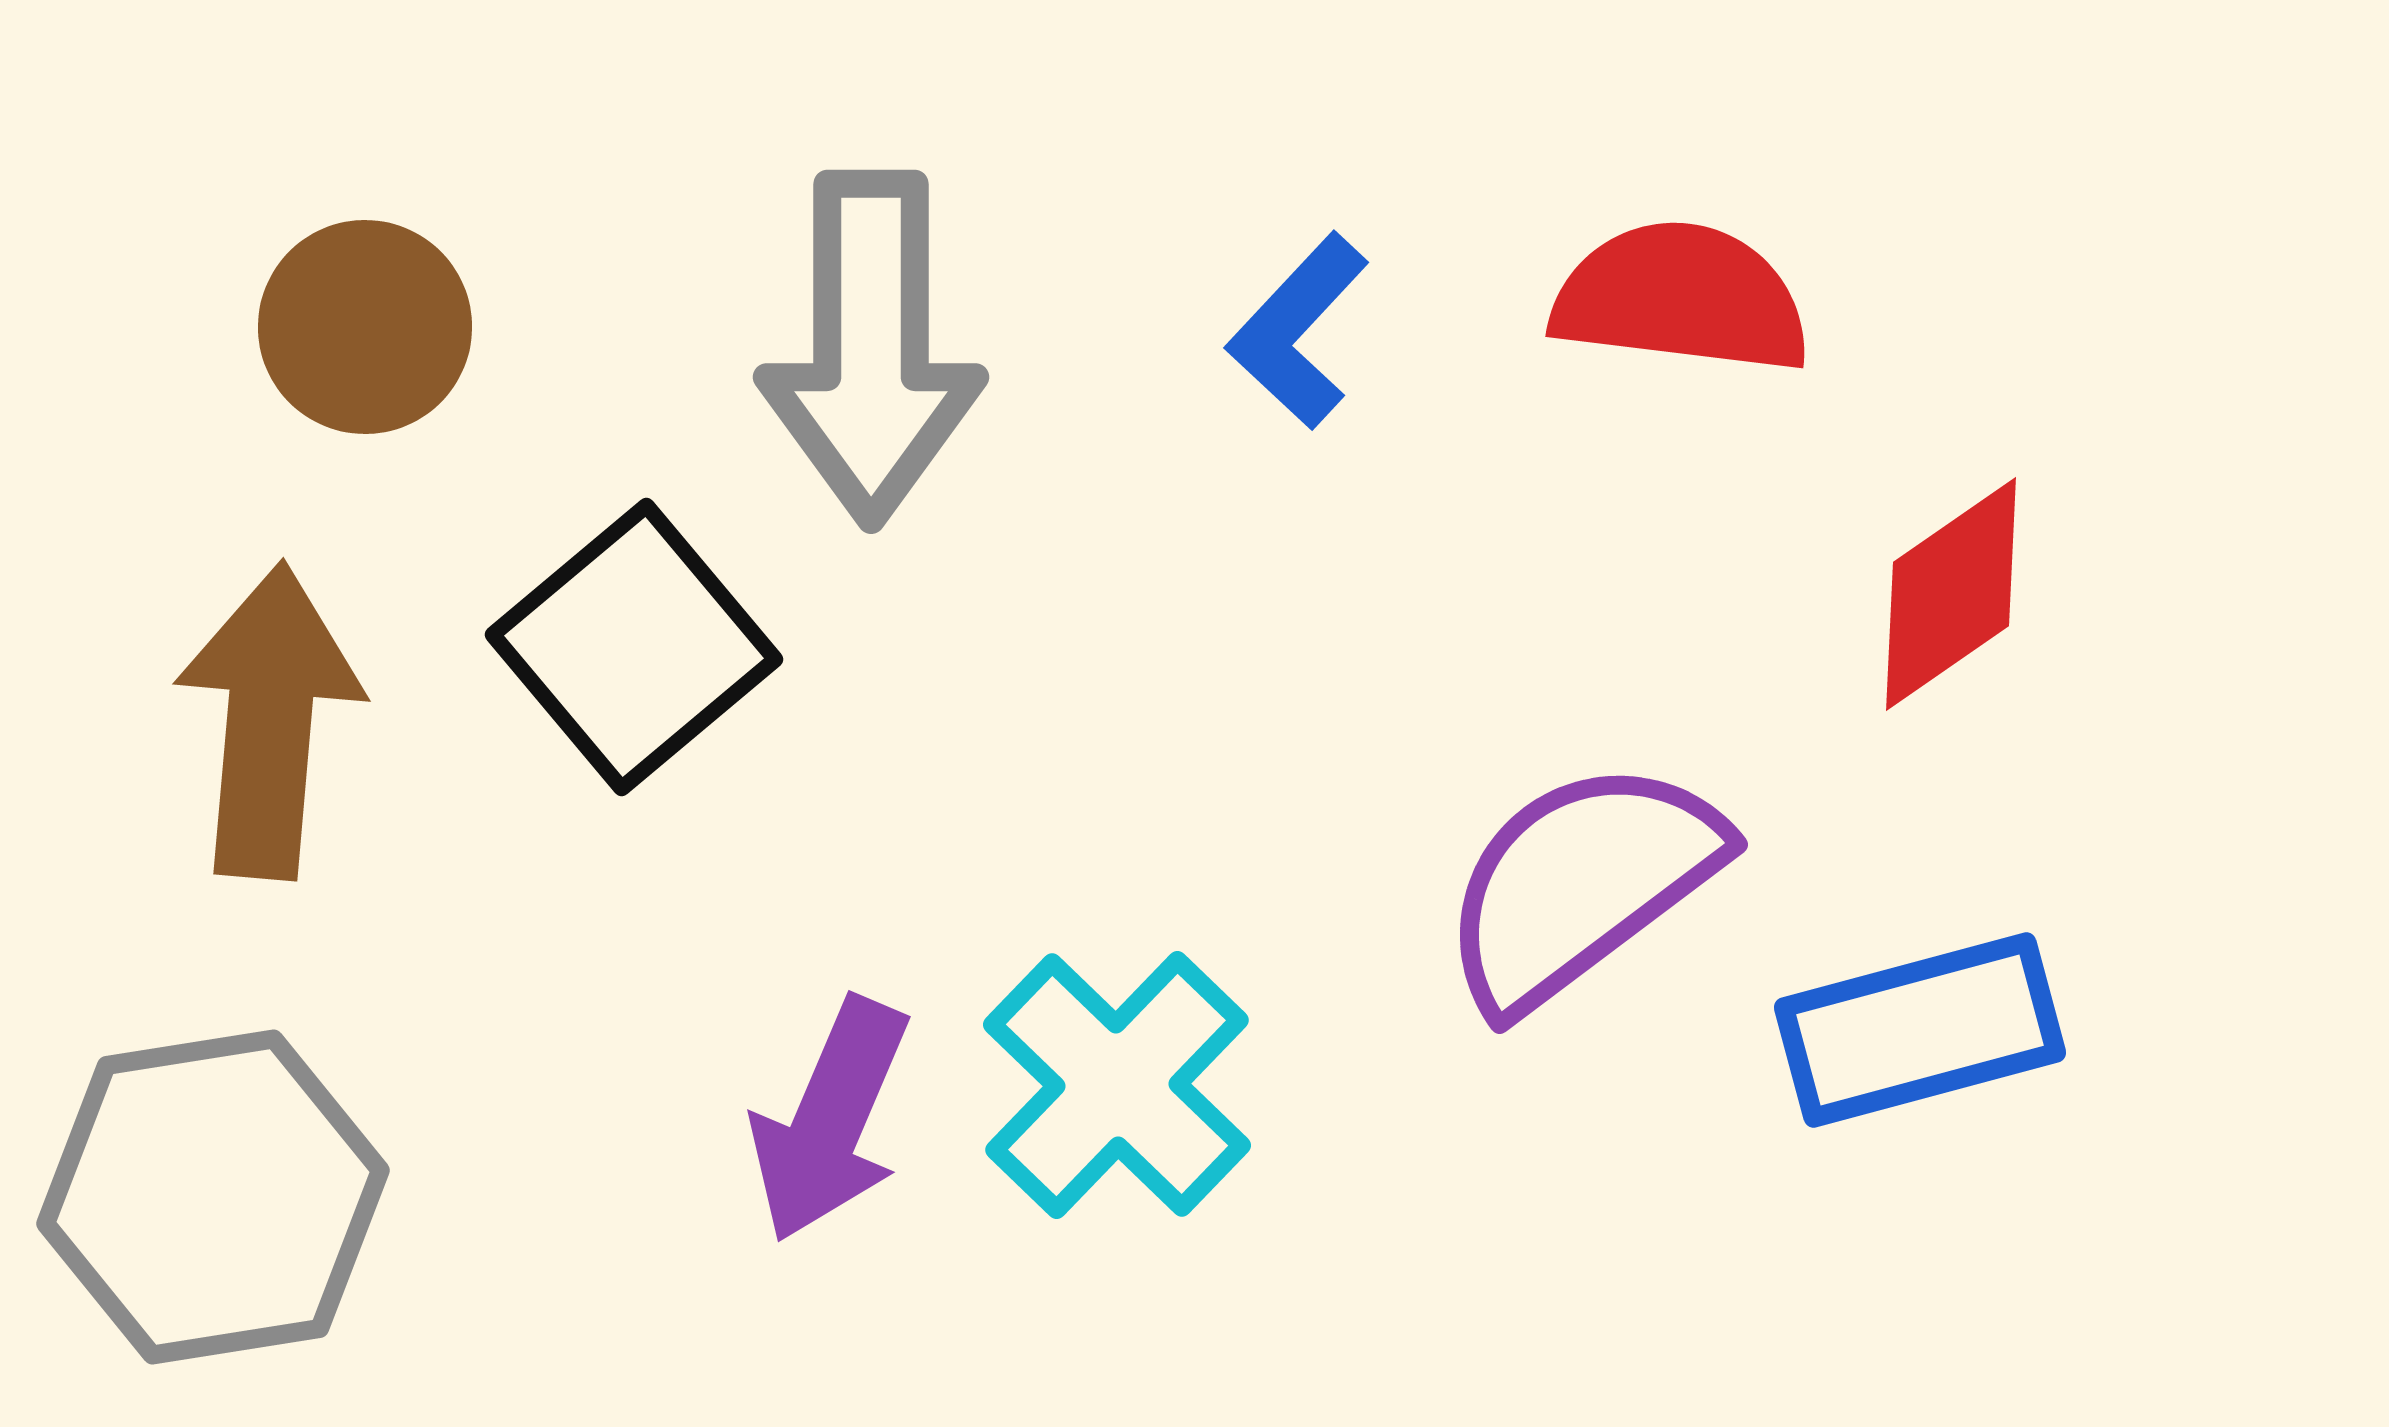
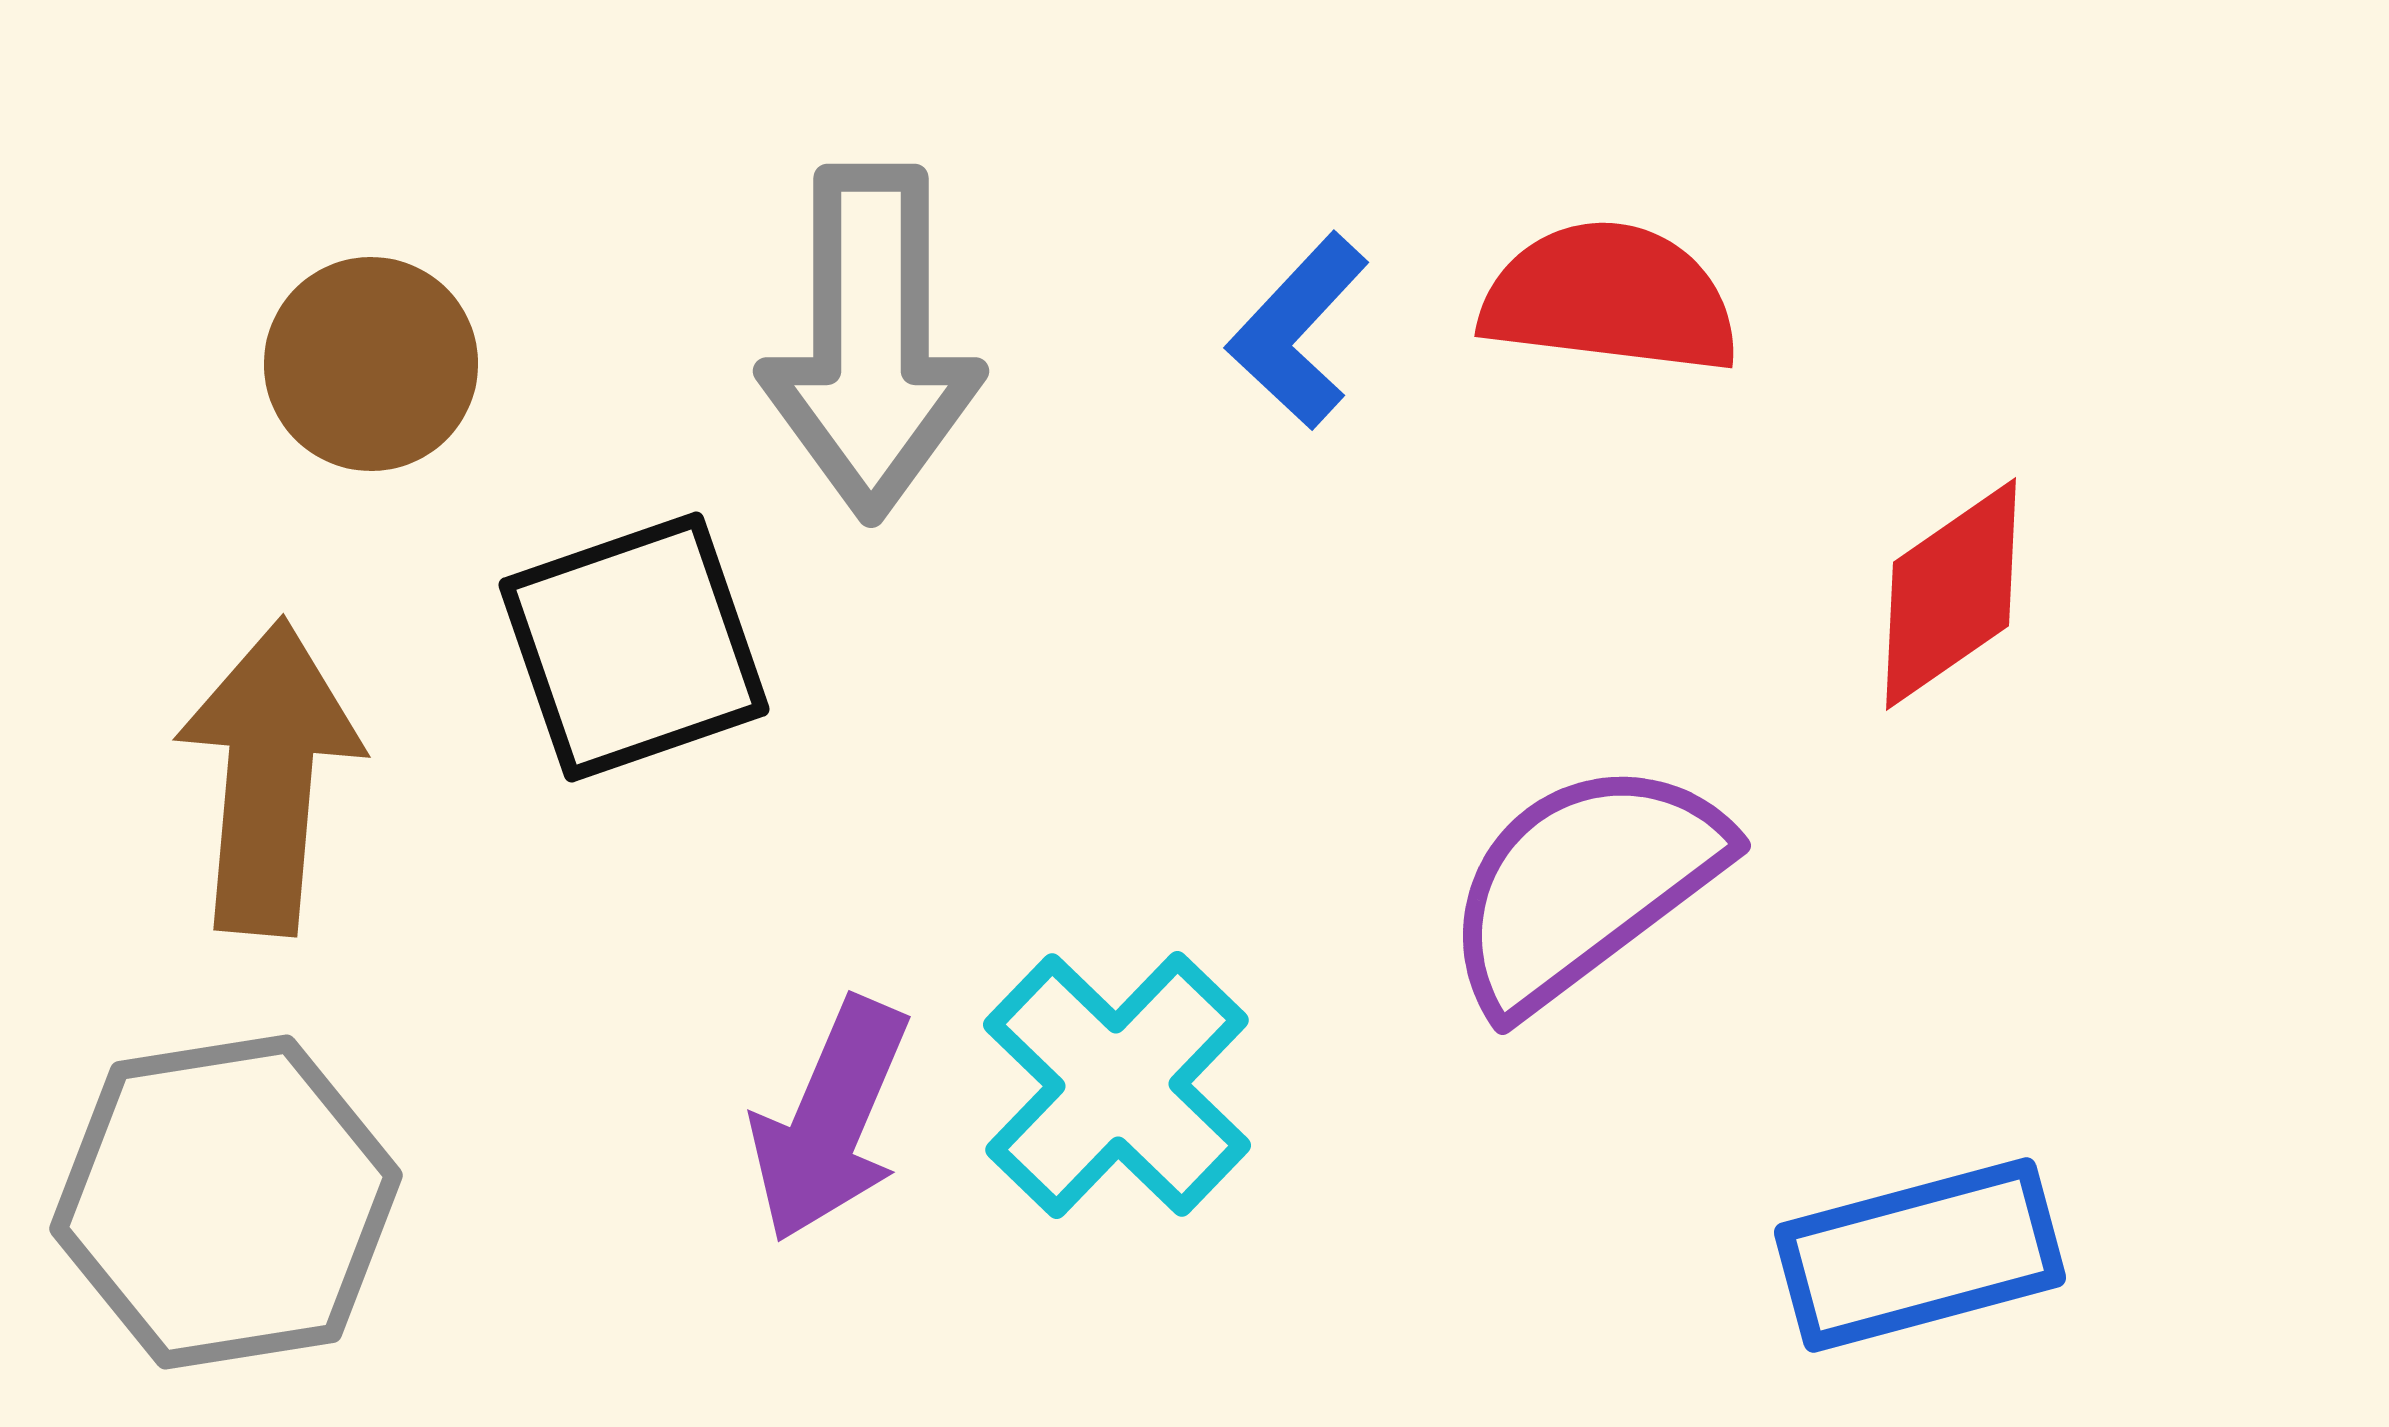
red semicircle: moved 71 px left
brown circle: moved 6 px right, 37 px down
gray arrow: moved 6 px up
black square: rotated 21 degrees clockwise
brown arrow: moved 56 px down
purple semicircle: moved 3 px right, 1 px down
blue rectangle: moved 225 px down
gray hexagon: moved 13 px right, 5 px down
